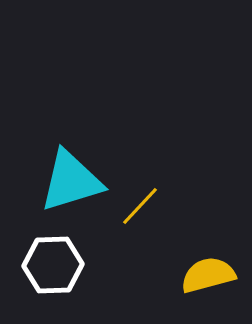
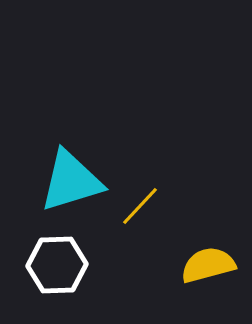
white hexagon: moved 4 px right
yellow semicircle: moved 10 px up
